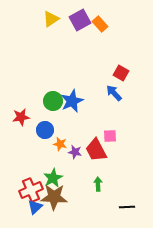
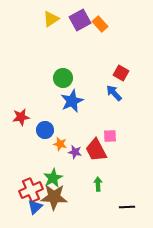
green circle: moved 10 px right, 23 px up
